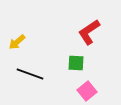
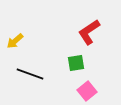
yellow arrow: moved 2 px left, 1 px up
green square: rotated 12 degrees counterclockwise
